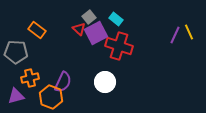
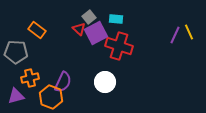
cyan rectangle: rotated 32 degrees counterclockwise
